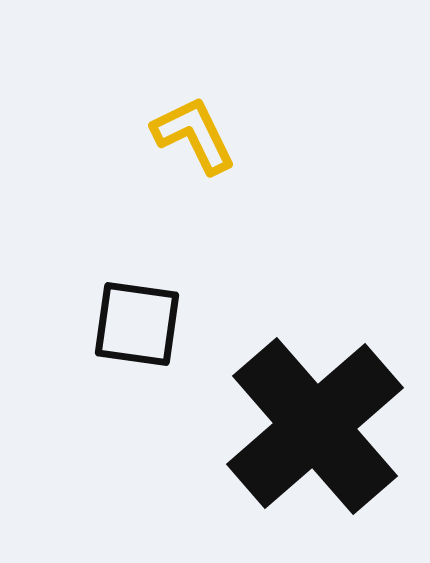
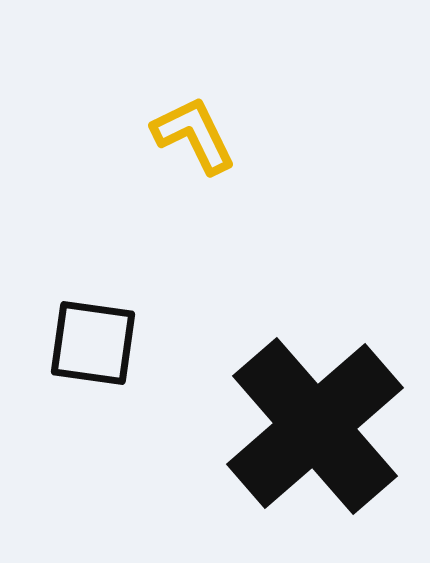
black square: moved 44 px left, 19 px down
